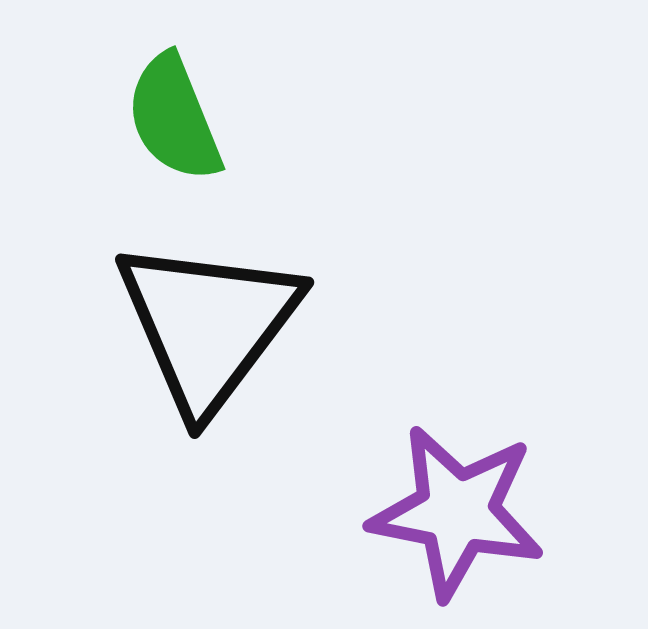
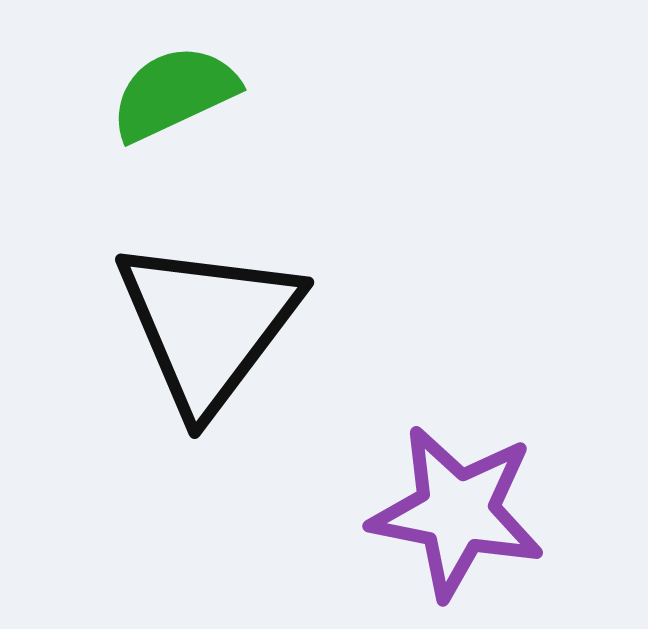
green semicircle: moved 25 px up; rotated 87 degrees clockwise
